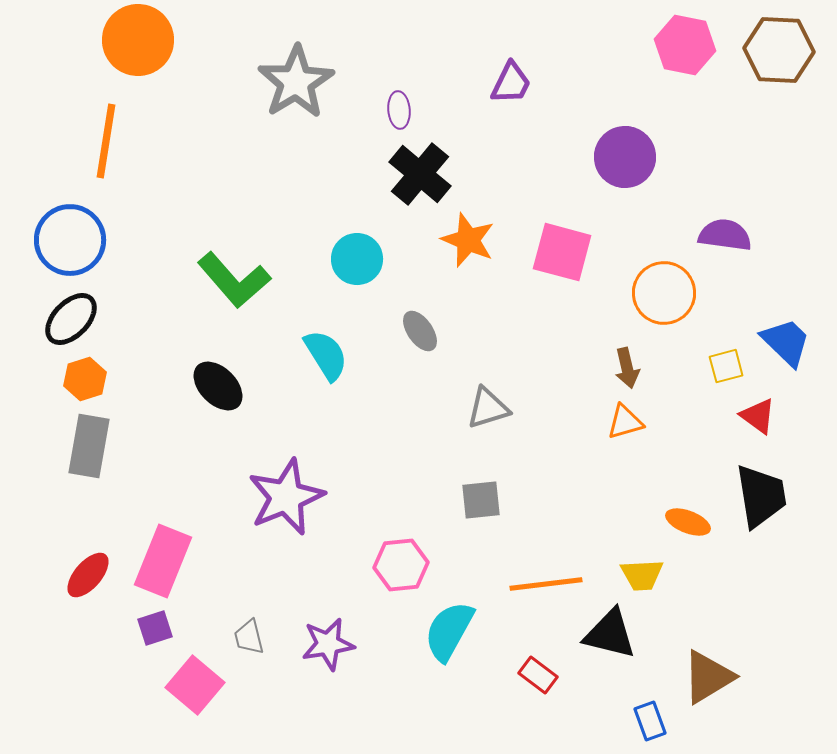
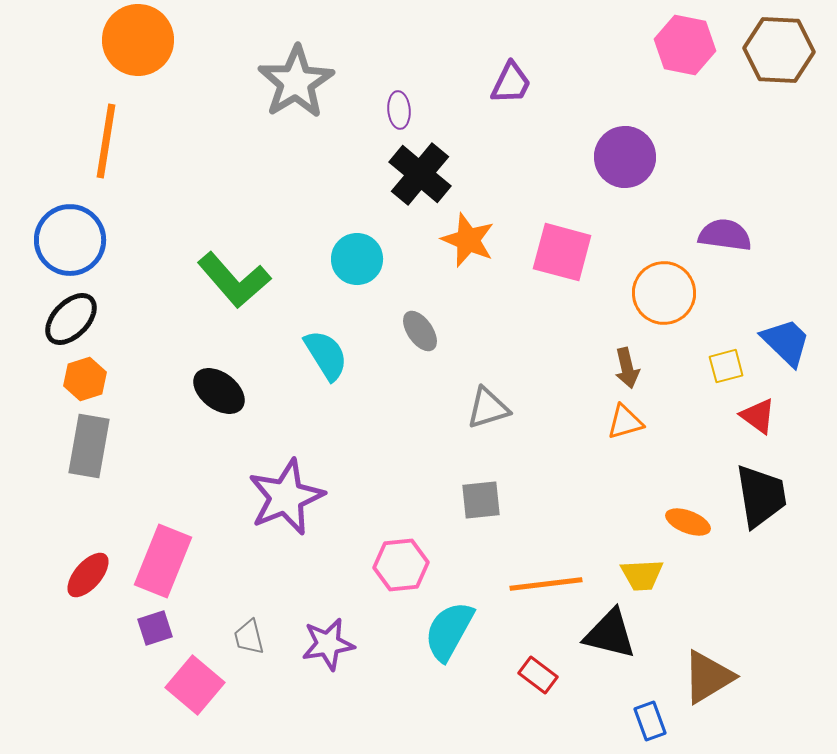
black ellipse at (218, 386): moved 1 px right, 5 px down; rotated 8 degrees counterclockwise
